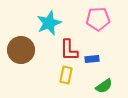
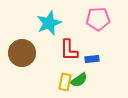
brown circle: moved 1 px right, 3 px down
yellow rectangle: moved 1 px left, 7 px down
green semicircle: moved 25 px left, 6 px up
